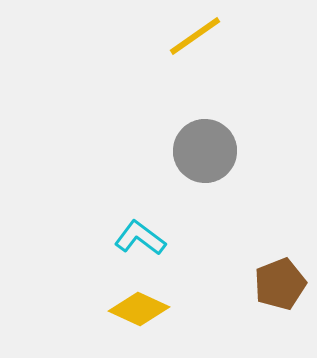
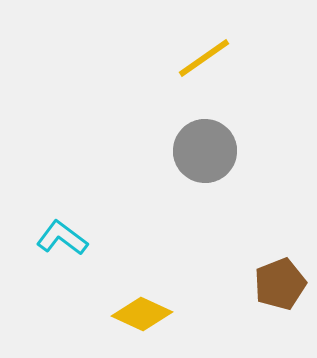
yellow line: moved 9 px right, 22 px down
cyan L-shape: moved 78 px left
yellow diamond: moved 3 px right, 5 px down
